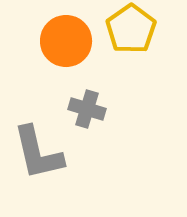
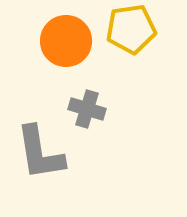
yellow pentagon: rotated 27 degrees clockwise
gray L-shape: moved 2 px right; rotated 4 degrees clockwise
